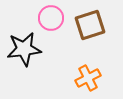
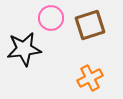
orange cross: moved 2 px right
